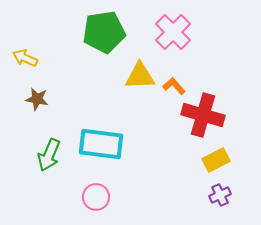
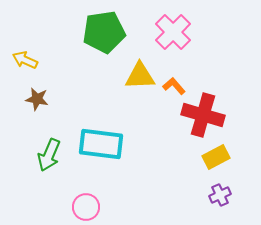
yellow arrow: moved 2 px down
yellow rectangle: moved 3 px up
pink circle: moved 10 px left, 10 px down
